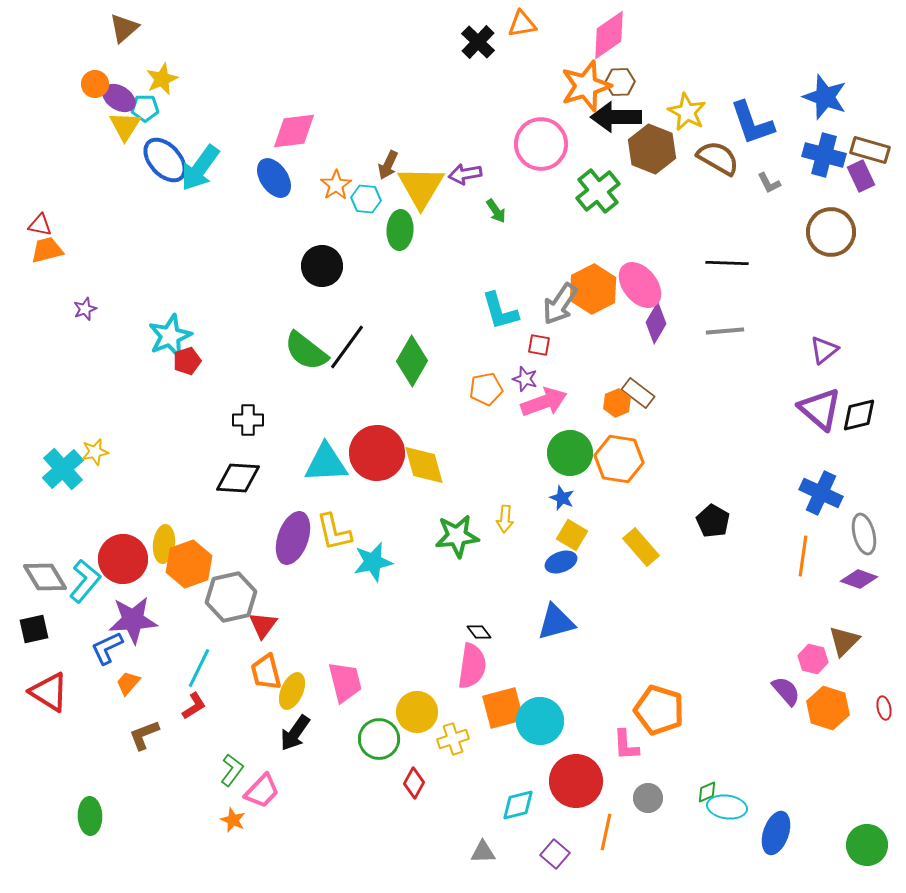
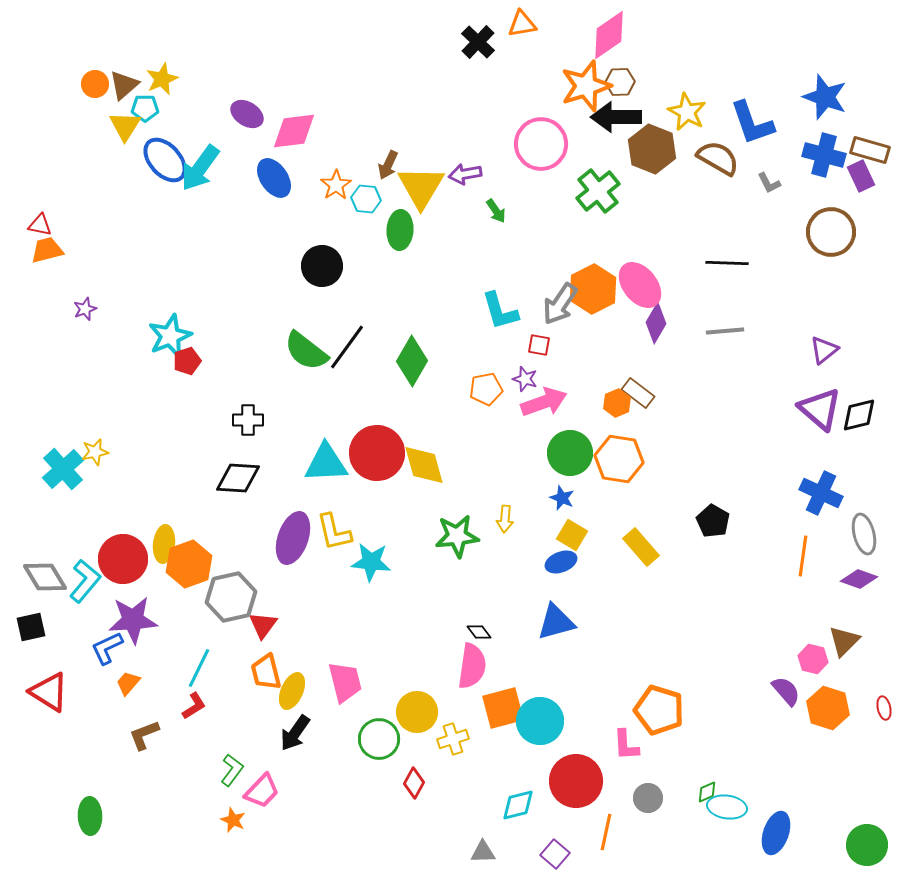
brown triangle at (124, 28): moved 57 px down
purple ellipse at (119, 98): moved 128 px right, 16 px down
cyan star at (373, 562): moved 2 px left; rotated 18 degrees clockwise
black square at (34, 629): moved 3 px left, 2 px up
